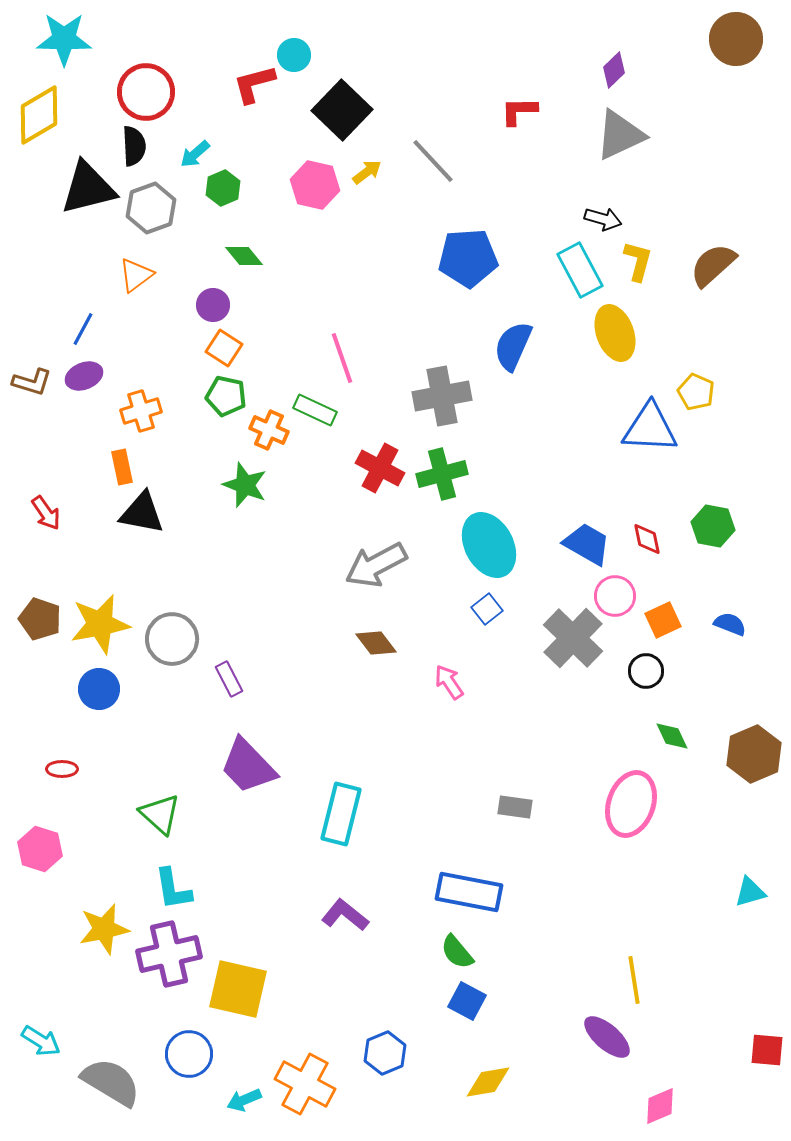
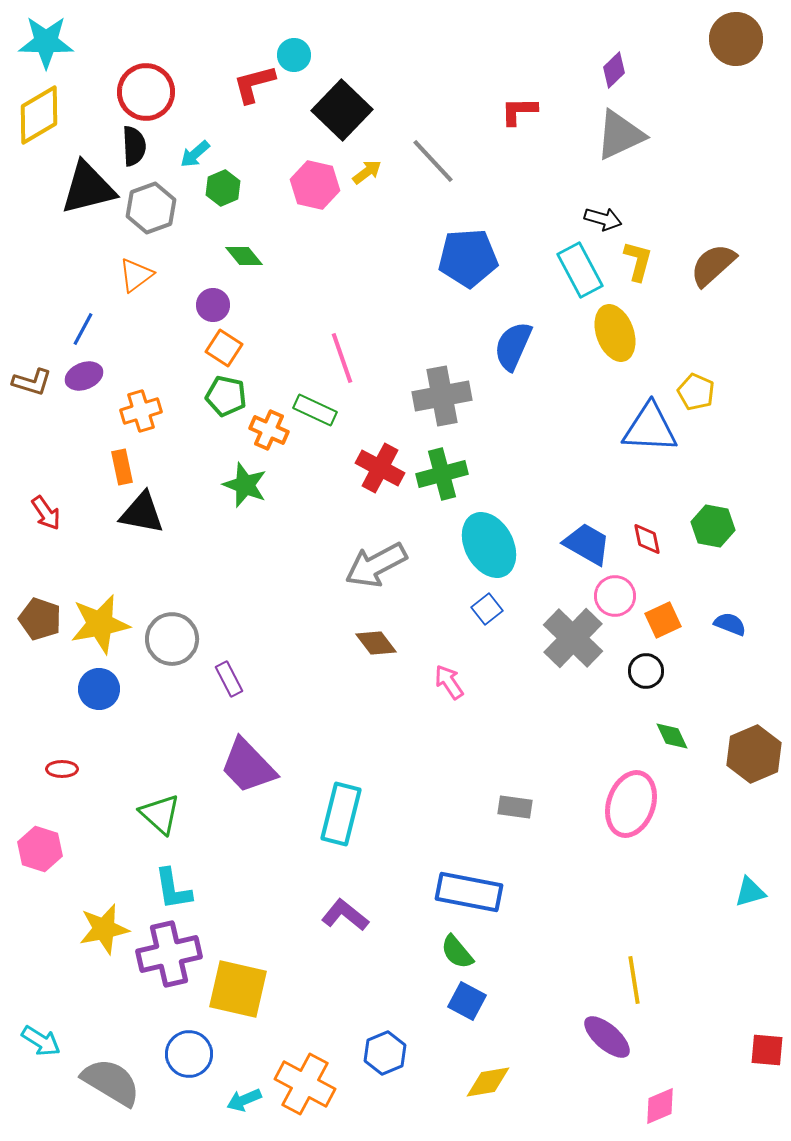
cyan star at (64, 39): moved 18 px left, 3 px down
